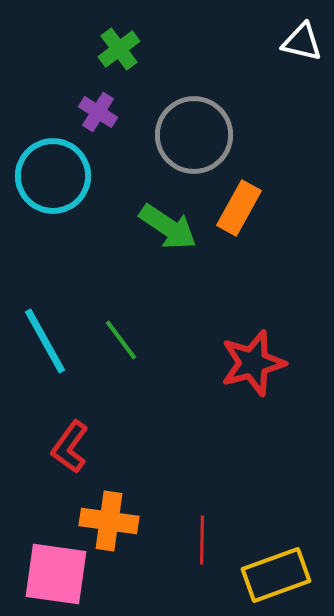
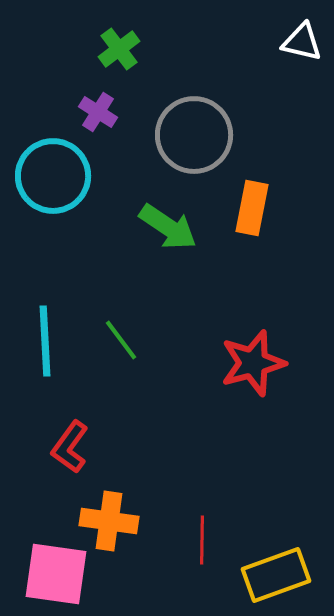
orange rectangle: moved 13 px right; rotated 18 degrees counterclockwise
cyan line: rotated 26 degrees clockwise
